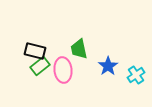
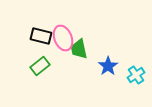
black rectangle: moved 6 px right, 15 px up
pink ellipse: moved 32 px up; rotated 15 degrees counterclockwise
